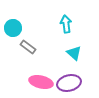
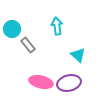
cyan arrow: moved 9 px left, 2 px down
cyan circle: moved 1 px left, 1 px down
gray rectangle: moved 2 px up; rotated 14 degrees clockwise
cyan triangle: moved 4 px right, 2 px down
